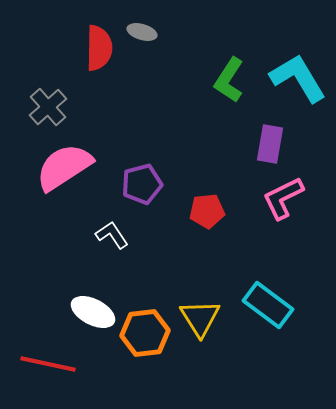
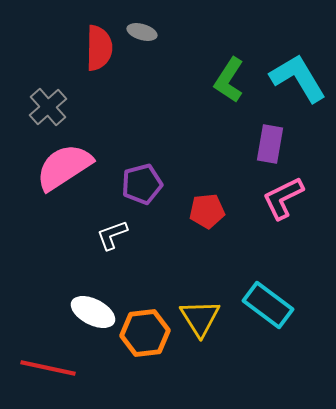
white L-shape: rotated 76 degrees counterclockwise
red line: moved 4 px down
